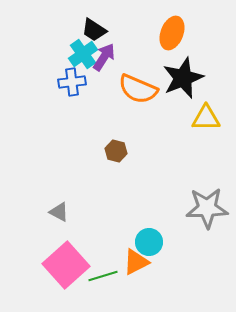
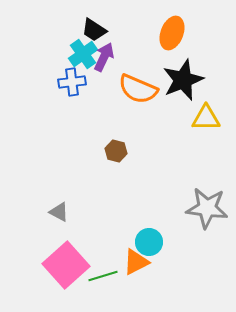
purple arrow: rotated 8 degrees counterclockwise
black star: moved 2 px down
gray star: rotated 9 degrees clockwise
